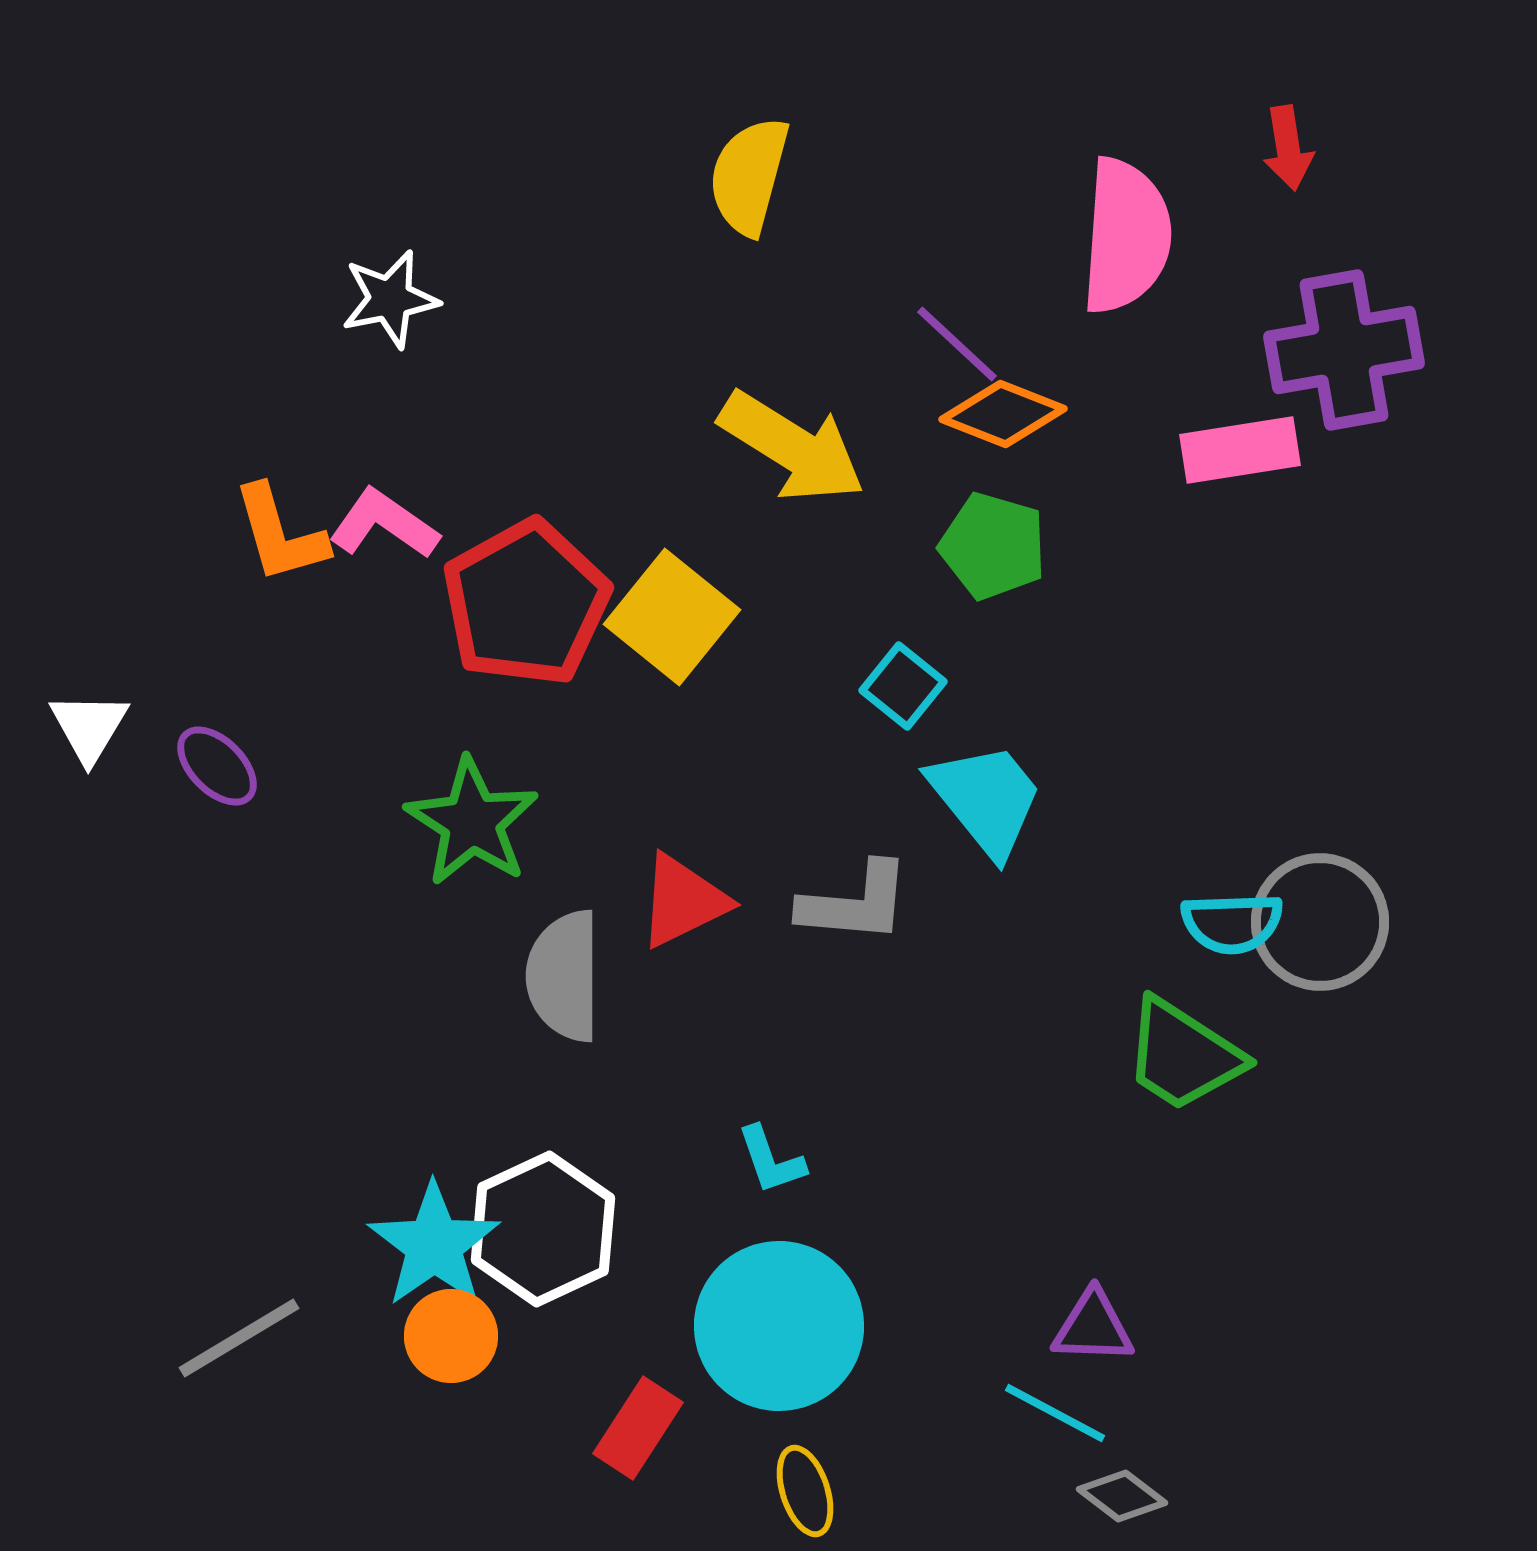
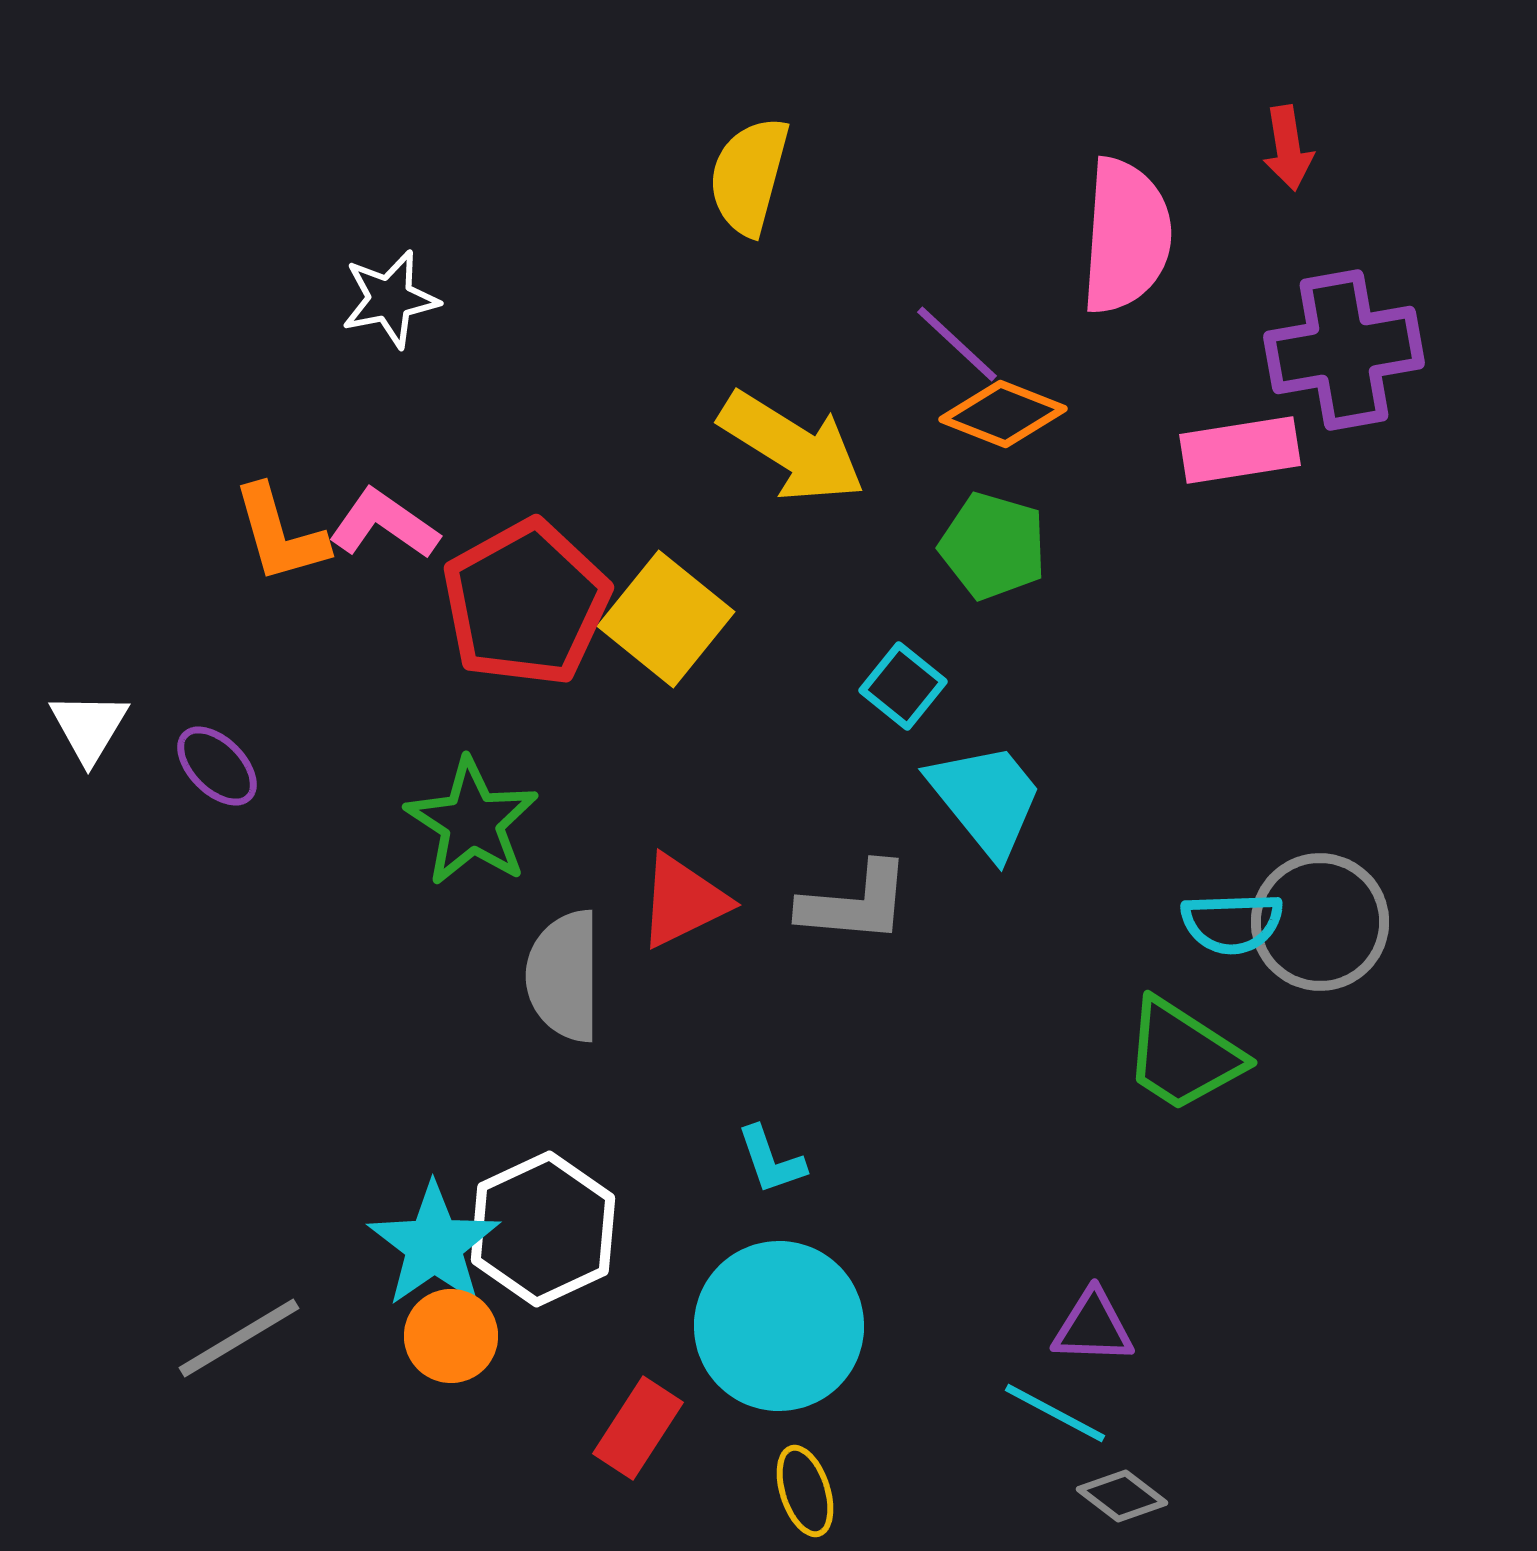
yellow square: moved 6 px left, 2 px down
